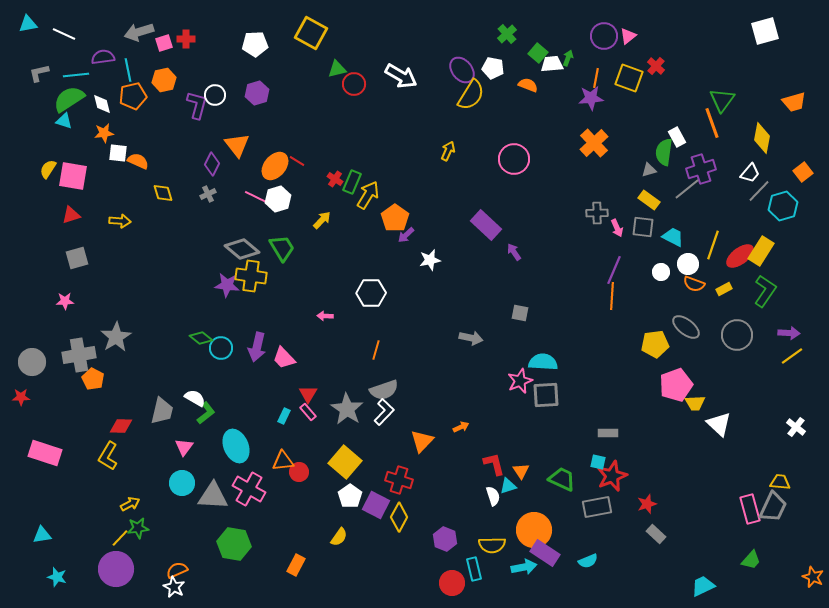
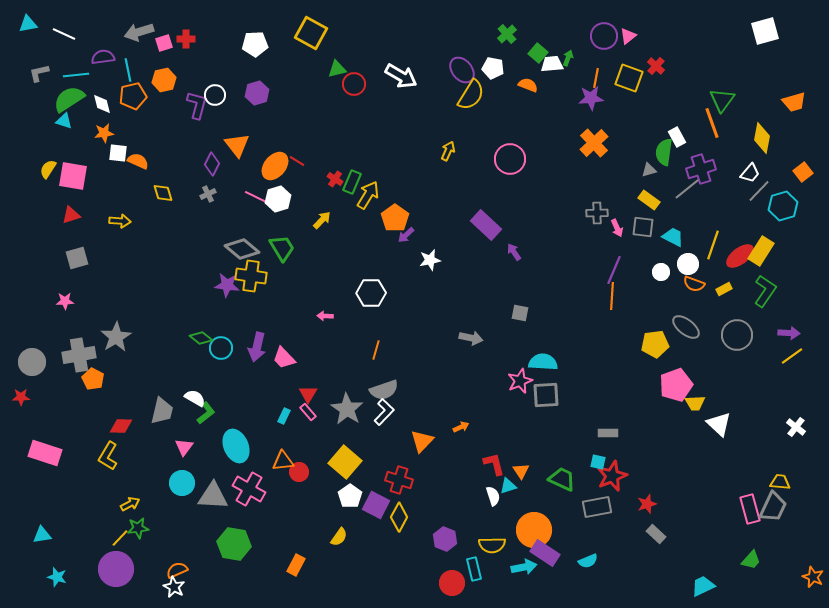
pink circle at (514, 159): moved 4 px left
